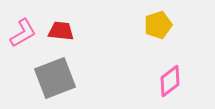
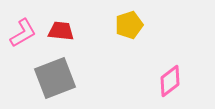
yellow pentagon: moved 29 px left
